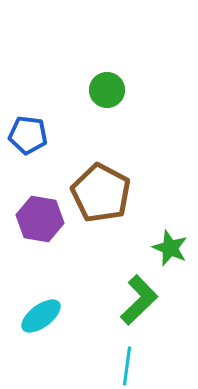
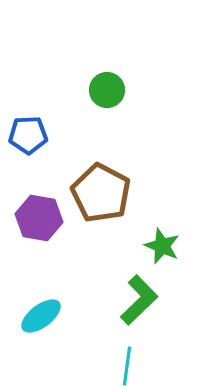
blue pentagon: rotated 9 degrees counterclockwise
purple hexagon: moved 1 px left, 1 px up
green star: moved 8 px left, 2 px up
